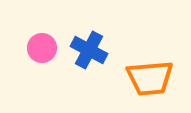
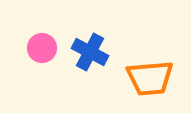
blue cross: moved 1 px right, 2 px down
